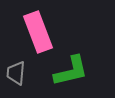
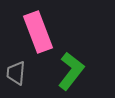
green L-shape: rotated 39 degrees counterclockwise
